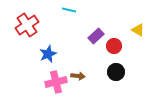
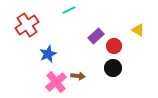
cyan line: rotated 40 degrees counterclockwise
black circle: moved 3 px left, 4 px up
pink cross: rotated 25 degrees counterclockwise
